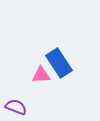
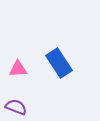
pink triangle: moved 23 px left, 6 px up
